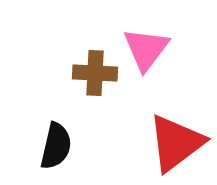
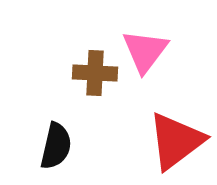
pink triangle: moved 1 px left, 2 px down
red triangle: moved 2 px up
